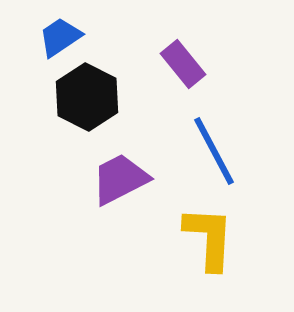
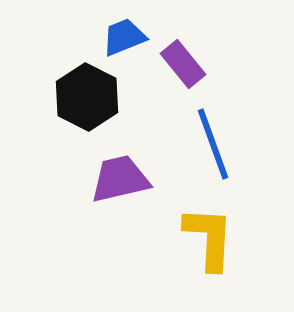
blue trapezoid: moved 64 px right; rotated 12 degrees clockwise
blue line: moved 1 px left, 7 px up; rotated 8 degrees clockwise
purple trapezoid: rotated 14 degrees clockwise
